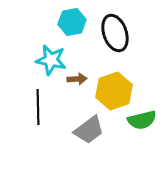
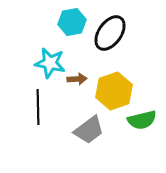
black ellipse: moved 5 px left; rotated 54 degrees clockwise
cyan star: moved 1 px left, 3 px down
